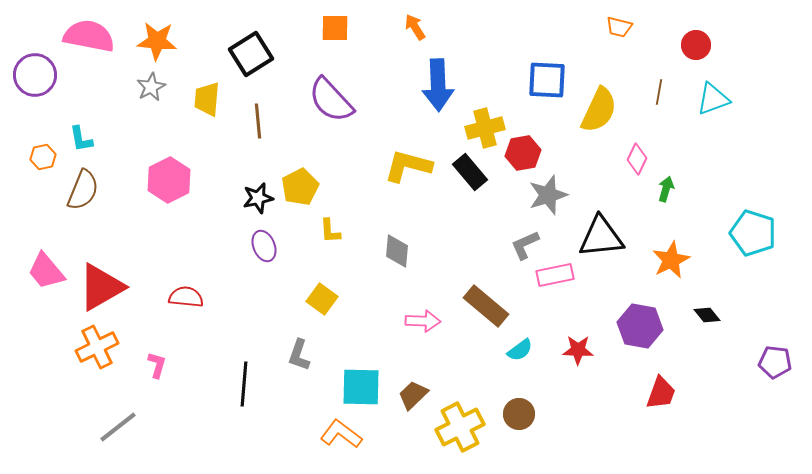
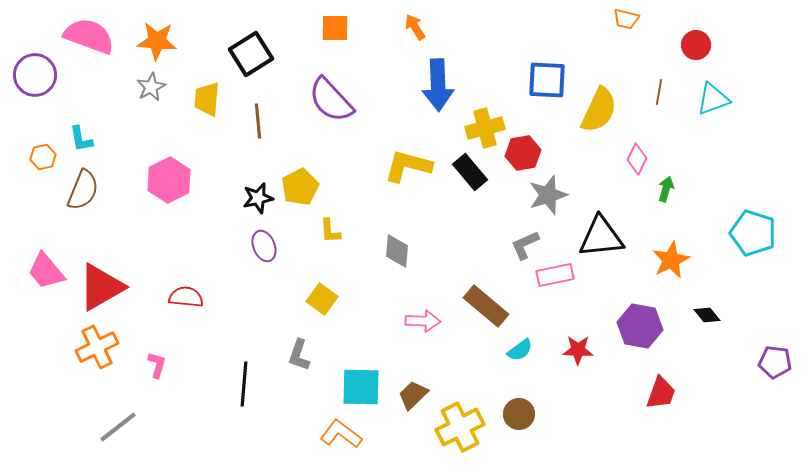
orange trapezoid at (619, 27): moved 7 px right, 8 px up
pink semicircle at (89, 36): rotated 9 degrees clockwise
